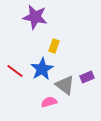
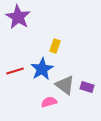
purple star: moved 17 px left; rotated 20 degrees clockwise
yellow rectangle: moved 1 px right
red line: rotated 54 degrees counterclockwise
purple rectangle: moved 10 px down; rotated 40 degrees clockwise
